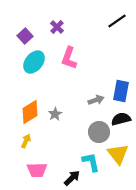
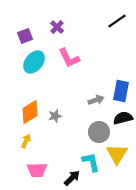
purple square: rotated 21 degrees clockwise
pink L-shape: rotated 45 degrees counterclockwise
gray star: moved 2 px down; rotated 16 degrees clockwise
black semicircle: moved 2 px right, 1 px up
yellow triangle: moved 1 px left; rotated 10 degrees clockwise
